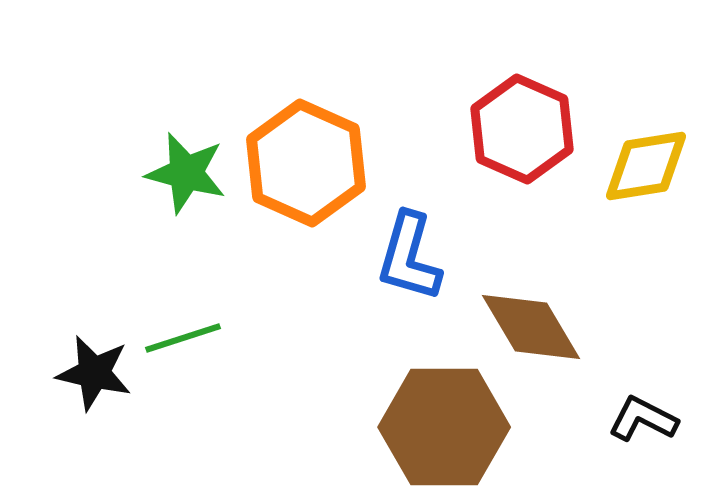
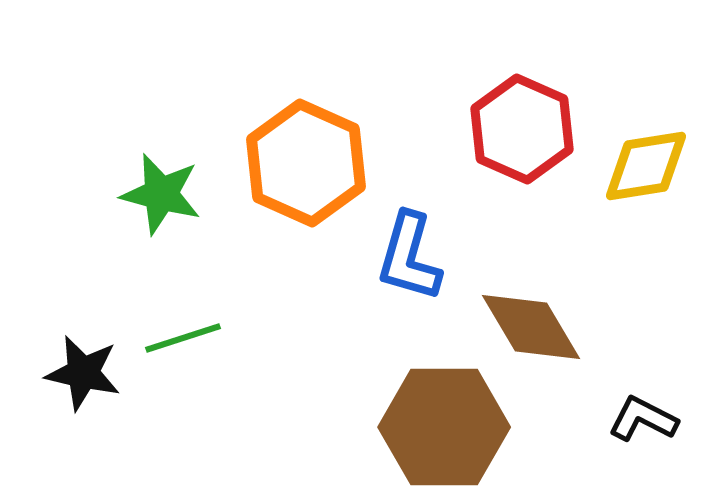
green star: moved 25 px left, 21 px down
black star: moved 11 px left
